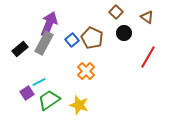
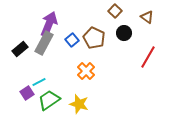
brown square: moved 1 px left, 1 px up
brown pentagon: moved 2 px right
yellow star: moved 1 px up
